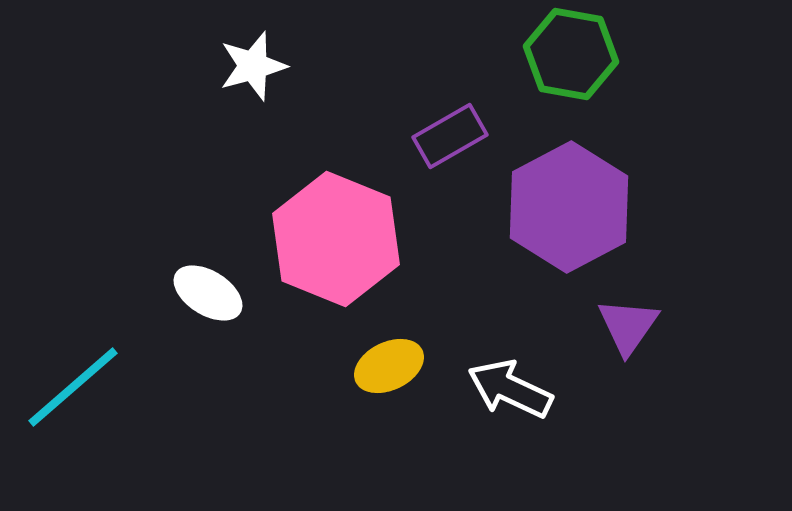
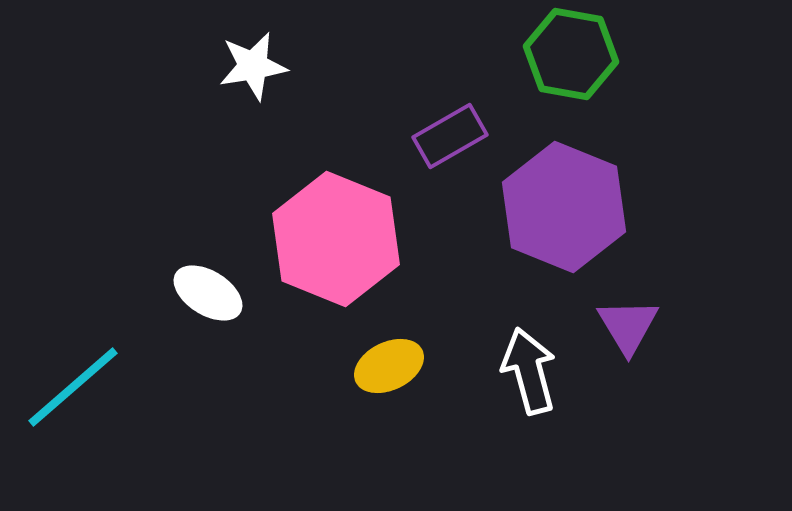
white star: rotated 6 degrees clockwise
purple hexagon: moved 5 px left; rotated 10 degrees counterclockwise
purple triangle: rotated 6 degrees counterclockwise
white arrow: moved 19 px right, 18 px up; rotated 50 degrees clockwise
